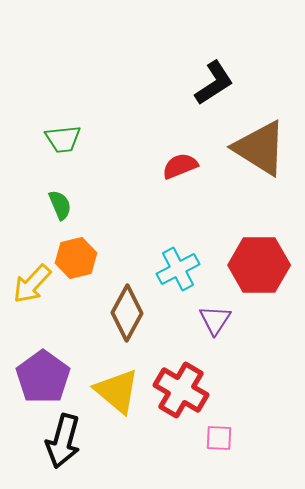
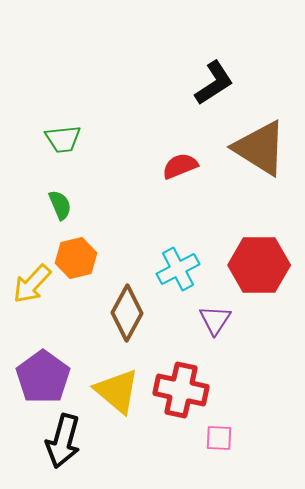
red cross: rotated 18 degrees counterclockwise
